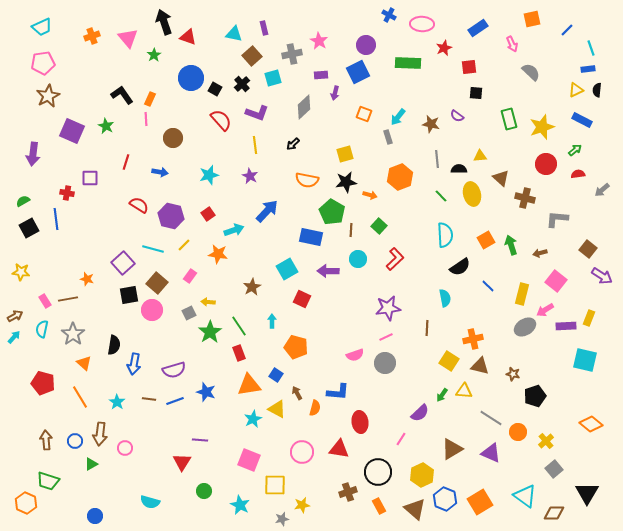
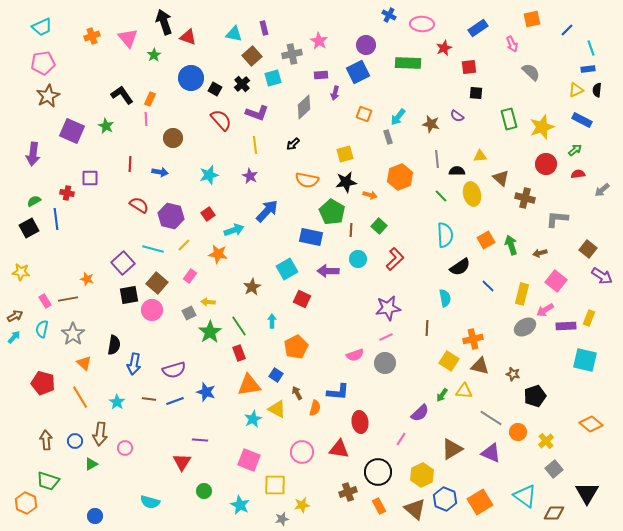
red line at (126, 162): moved 4 px right, 2 px down; rotated 14 degrees counterclockwise
black semicircle at (459, 169): moved 2 px left, 2 px down
green semicircle at (23, 201): moved 11 px right
orange pentagon at (296, 347): rotated 30 degrees clockwise
